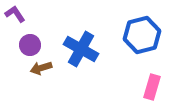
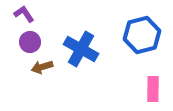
purple L-shape: moved 9 px right
purple circle: moved 3 px up
brown arrow: moved 1 px right, 1 px up
pink rectangle: moved 1 px right, 2 px down; rotated 15 degrees counterclockwise
